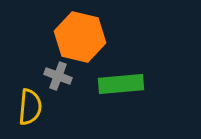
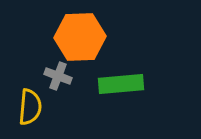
orange hexagon: rotated 15 degrees counterclockwise
